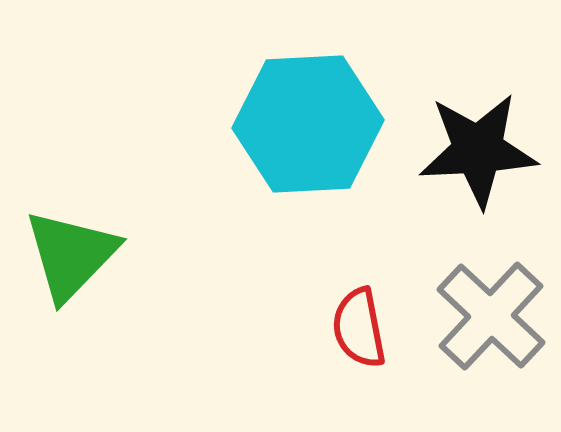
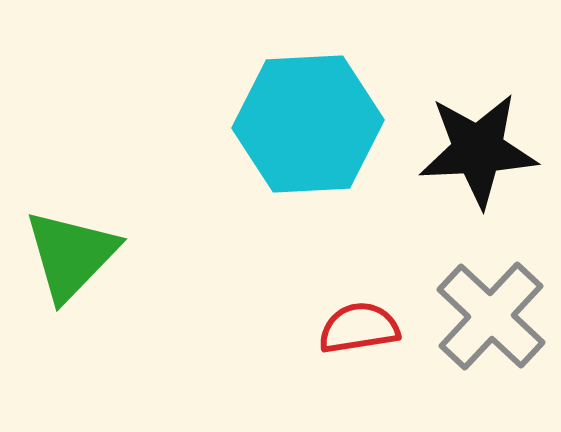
red semicircle: rotated 92 degrees clockwise
